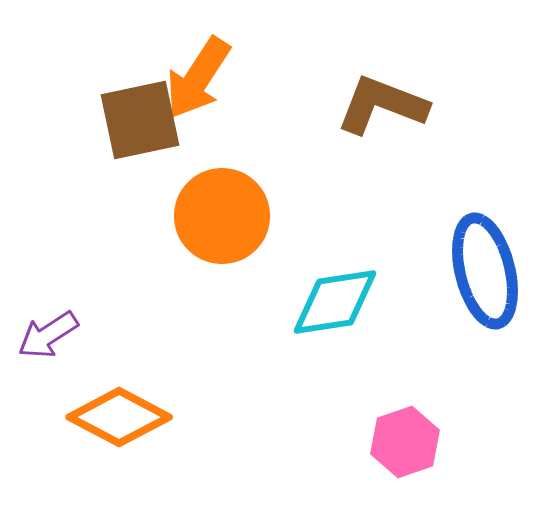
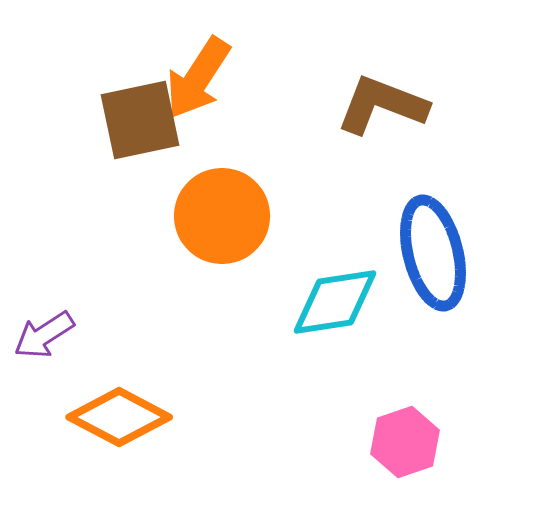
blue ellipse: moved 52 px left, 18 px up
purple arrow: moved 4 px left
